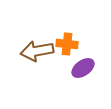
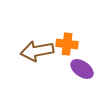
purple ellipse: moved 1 px left, 1 px down; rotated 70 degrees clockwise
